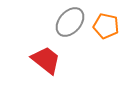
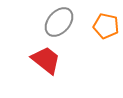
gray ellipse: moved 11 px left
